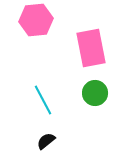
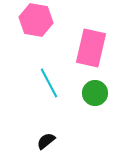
pink hexagon: rotated 16 degrees clockwise
pink rectangle: rotated 24 degrees clockwise
cyan line: moved 6 px right, 17 px up
